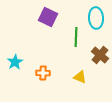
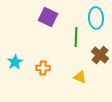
orange cross: moved 5 px up
